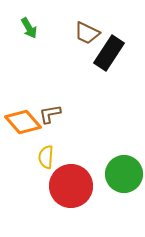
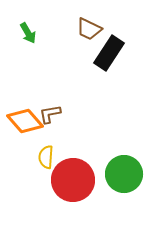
green arrow: moved 1 px left, 5 px down
brown trapezoid: moved 2 px right, 4 px up
orange diamond: moved 2 px right, 1 px up
red circle: moved 2 px right, 6 px up
